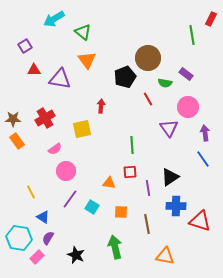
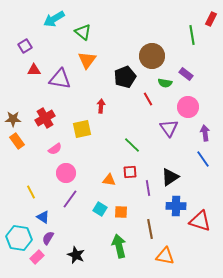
brown circle at (148, 58): moved 4 px right, 2 px up
orange triangle at (87, 60): rotated 12 degrees clockwise
green line at (132, 145): rotated 42 degrees counterclockwise
pink circle at (66, 171): moved 2 px down
orange triangle at (109, 183): moved 3 px up
cyan square at (92, 207): moved 8 px right, 2 px down
brown line at (147, 224): moved 3 px right, 5 px down
green arrow at (115, 247): moved 4 px right, 1 px up
